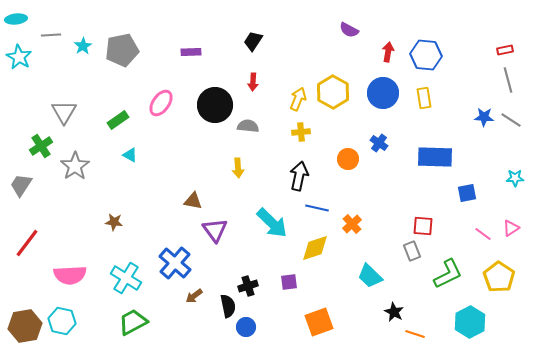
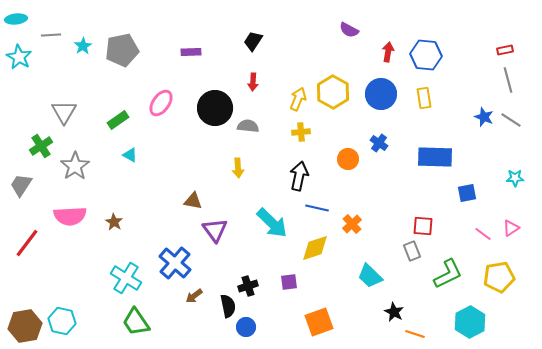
blue circle at (383, 93): moved 2 px left, 1 px down
black circle at (215, 105): moved 3 px down
blue star at (484, 117): rotated 18 degrees clockwise
brown star at (114, 222): rotated 24 degrees clockwise
pink semicircle at (70, 275): moved 59 px up
yellow pentagon at (499, 277): rotated 28 degrees clockwise
green trapezoid at (133, 322): moved 3 px right; rotated 96 degrees counterclockwise
